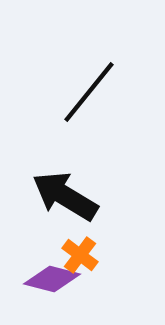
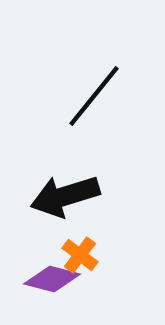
black line: moved 5 px right, 4 px down
black arrow: rotated 48 degrees counterclockwise
